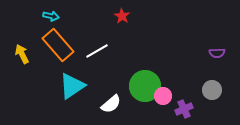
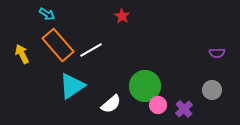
cyan arrow: moved 4 px left, 2 px up; rotated 21 degrees clockwise
white line: moved 6 px left, 1 px up
pink circle: moved 5 px left, 9 px down
purple cross: rotated 18 degrees counterclockwise
